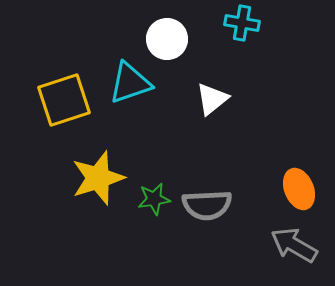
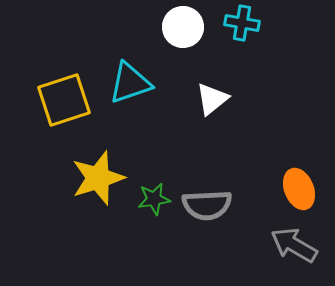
white circle: moved 16 px right, 12 px up
